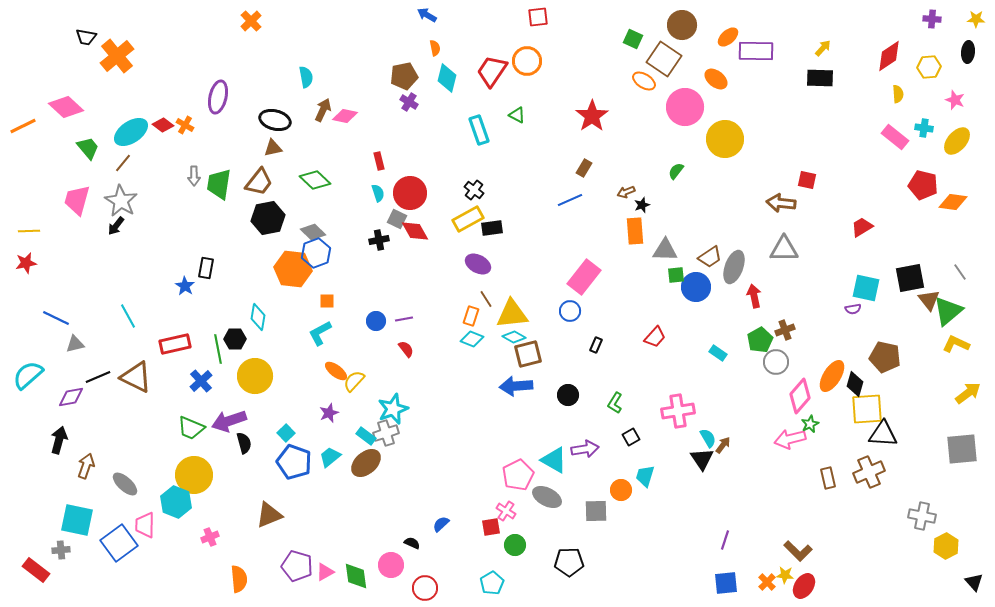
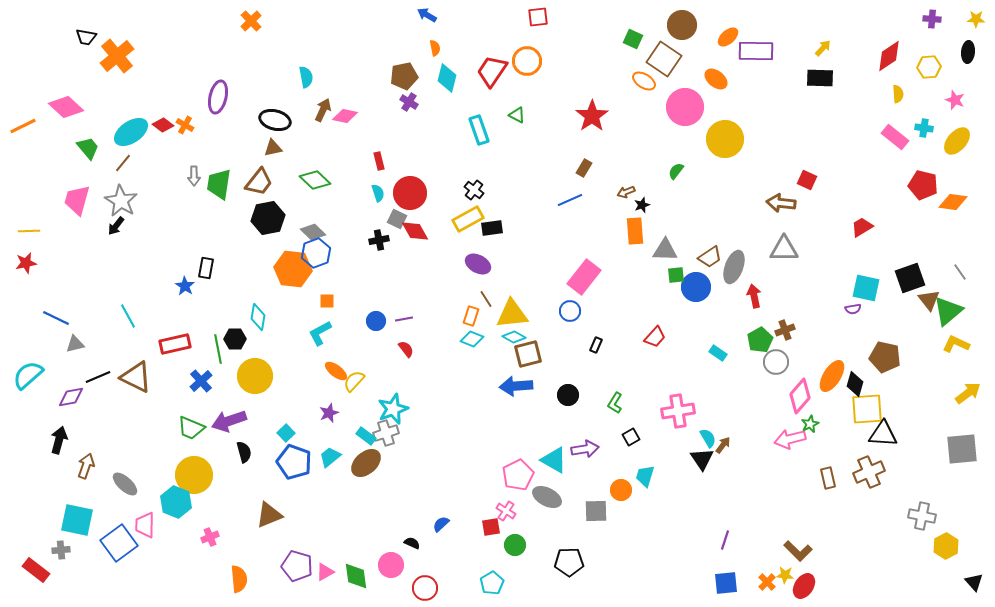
red square at (807, 180): rotated 12 degrees clockwise
black square at (910, 278): rotated 8 degrees counterclockwise
black semicircle at (244, 443): moved 9 px down
